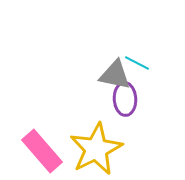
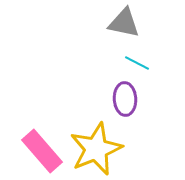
gray triangle: moved 9 px right, 52 px up
yellow star: rotated 4 degrees clockwise
